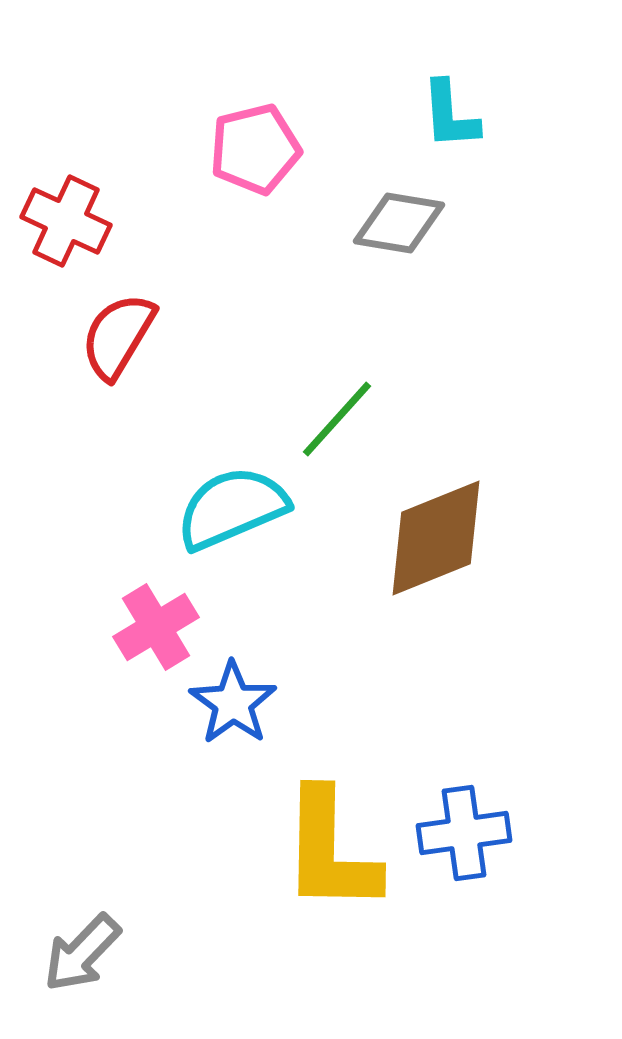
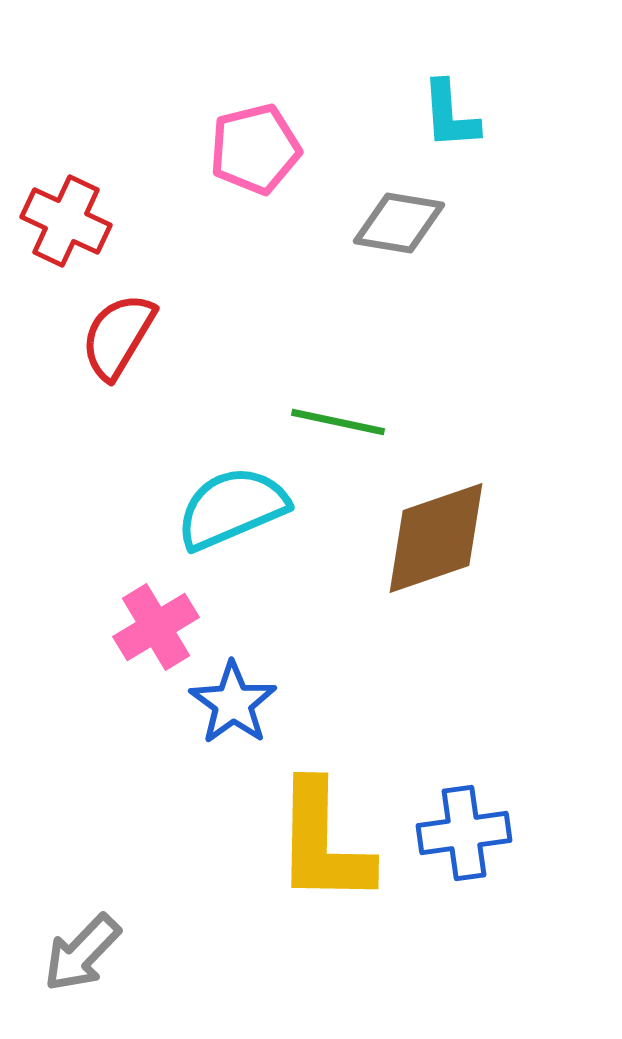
green line: moved 1 px right, 3 px down; rotated 60 degrees clockwise
brown diamond: rotated 3 degrees clockwise
yellow L-shape: moved 7 px left, 8 px up
